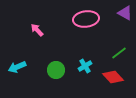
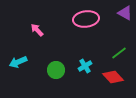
cyan arrow: moved 1 px right, 5 px up
